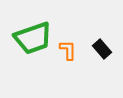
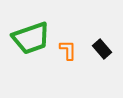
green trapezoid: moved 2 px left
